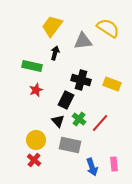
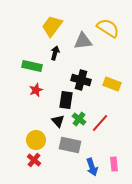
black rectangle: rotated 18 degrees counterclockwise
